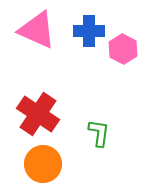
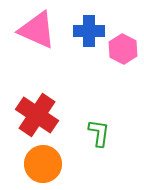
red cross: moved 1 px left, 1 px down
